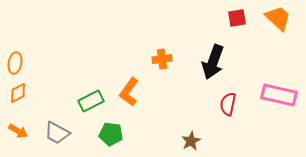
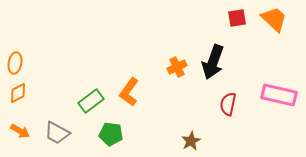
orange trapezoid: moved 4 px left, 1 px down
orange cross: moved 15 px right, 8 px down; rotated 18 degrees counterclockwise
green rectangle: rotated 10 degrees counterclockwise
orange arrow: moved 2 px right
